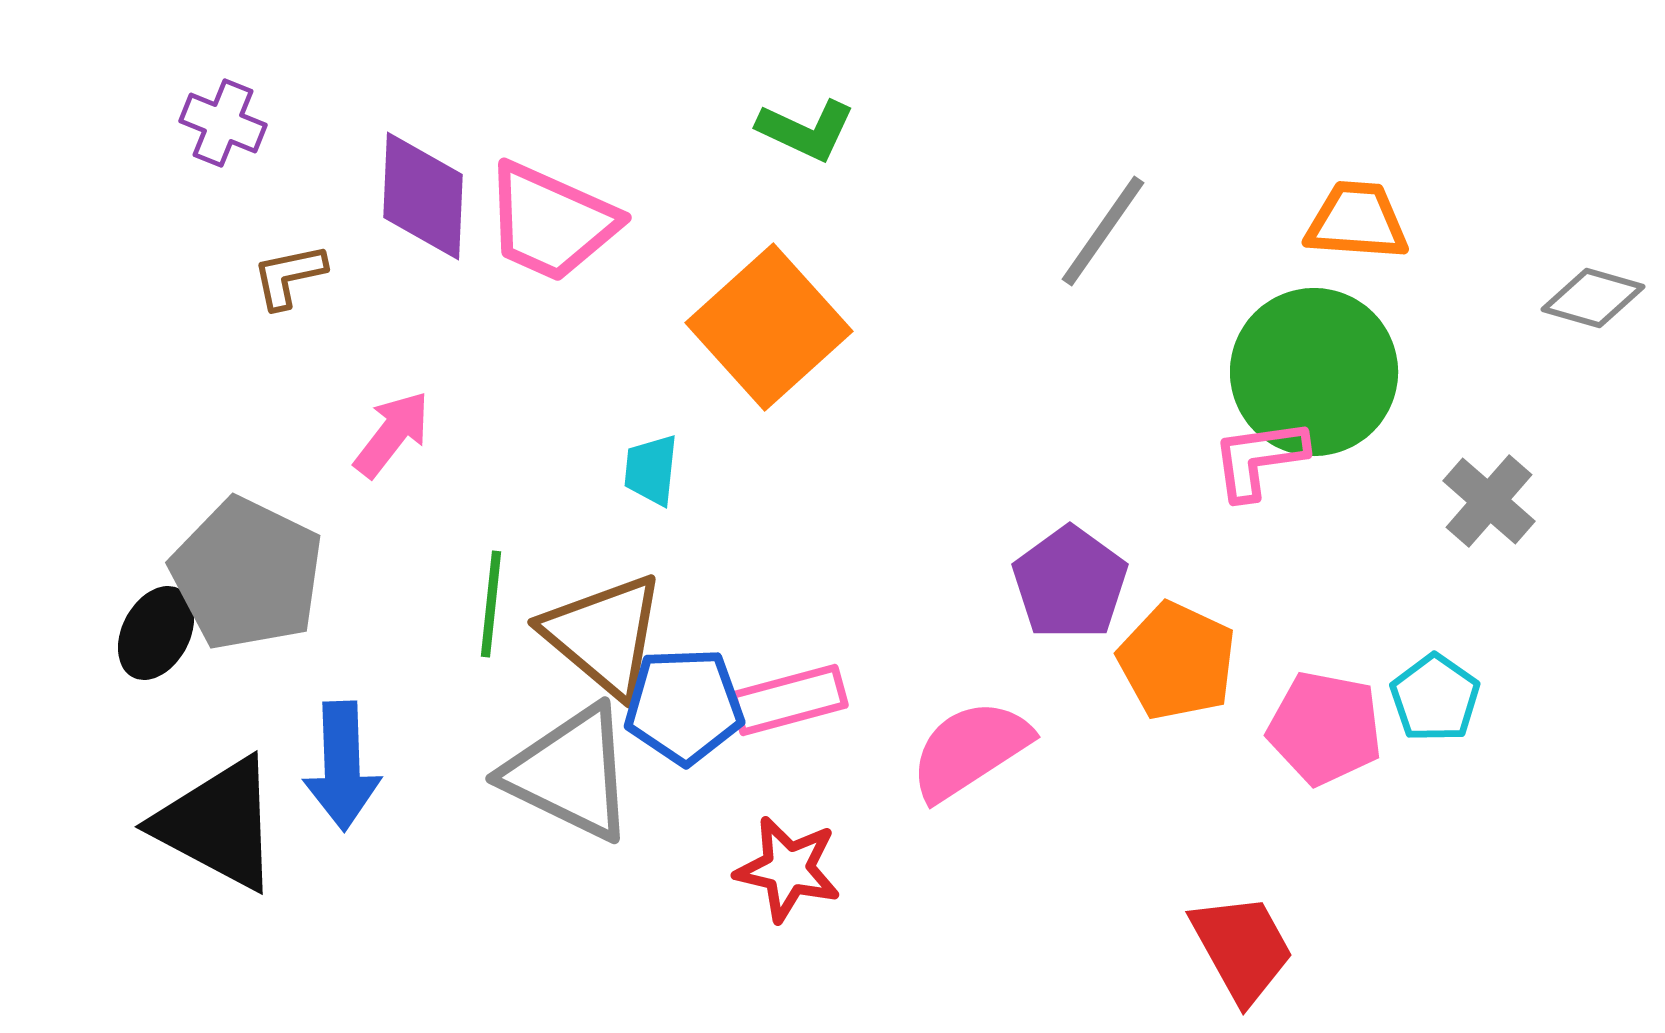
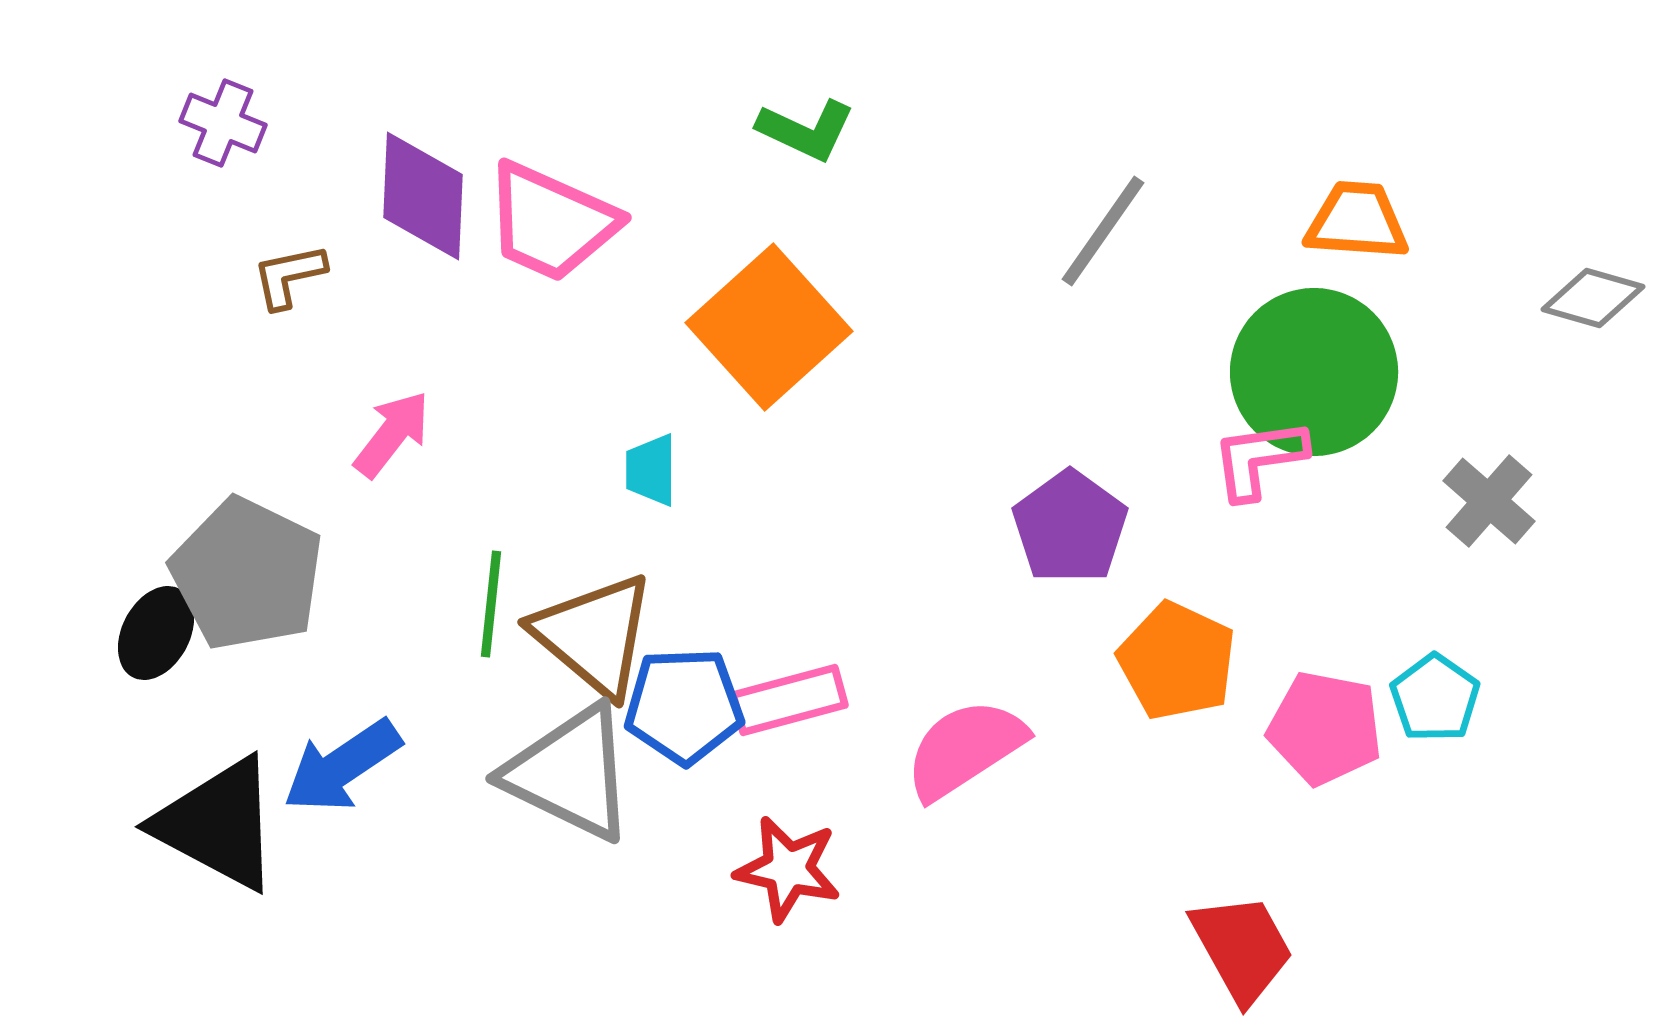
cyan trapezoid: rotated 6 degrees counterclockwise
purple pentagon: moved 56 px up
brown triangle: moved 10 px left
pink semicircle: moved 5 px left, 1 px up
blue arrow: rotated 58 degrees clockwise
